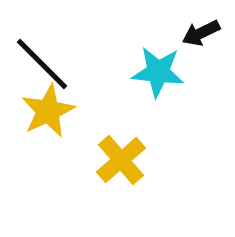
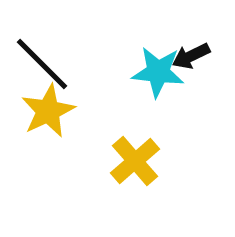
black arrow: moved 10 px left, 23 px down
yellow cross: moved 14 px right, 1 px down
